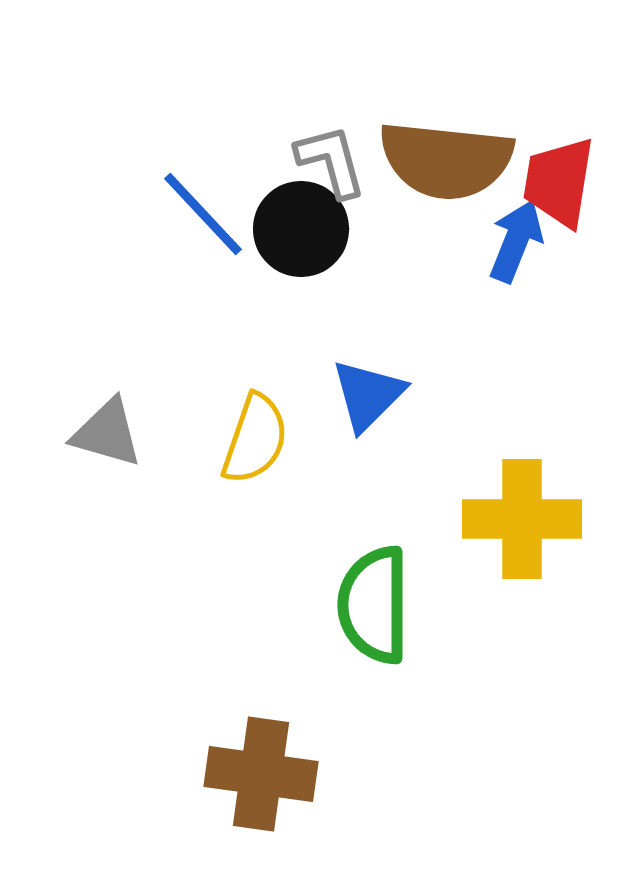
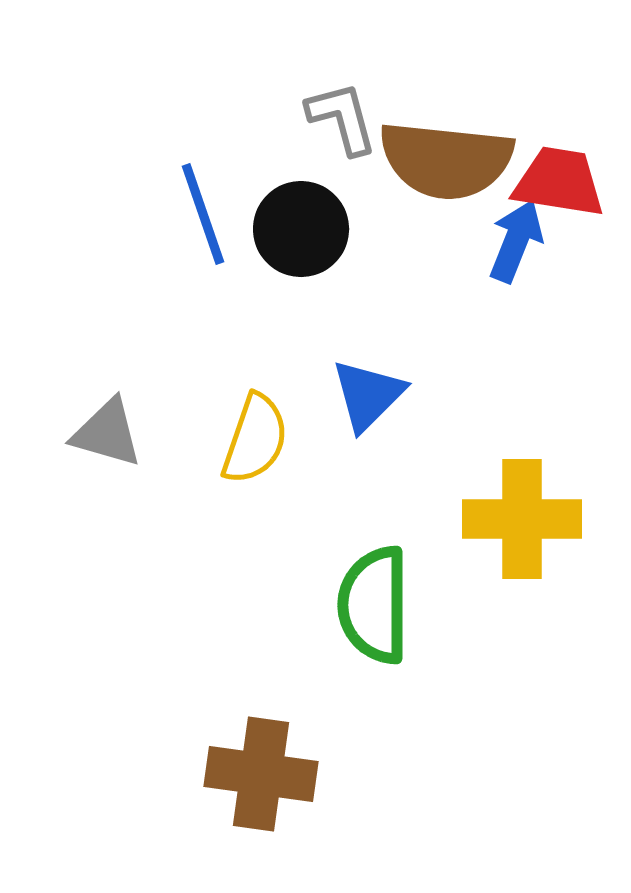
gray L-shape: moved 11 px right, 43 px up
red trapezoid: rotated 90 degrees clockwise
blue line: rotated 24 degrees clockwise
